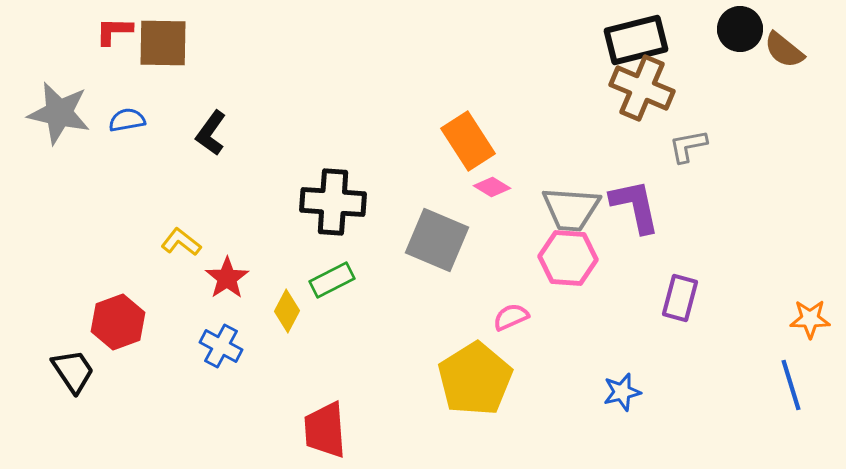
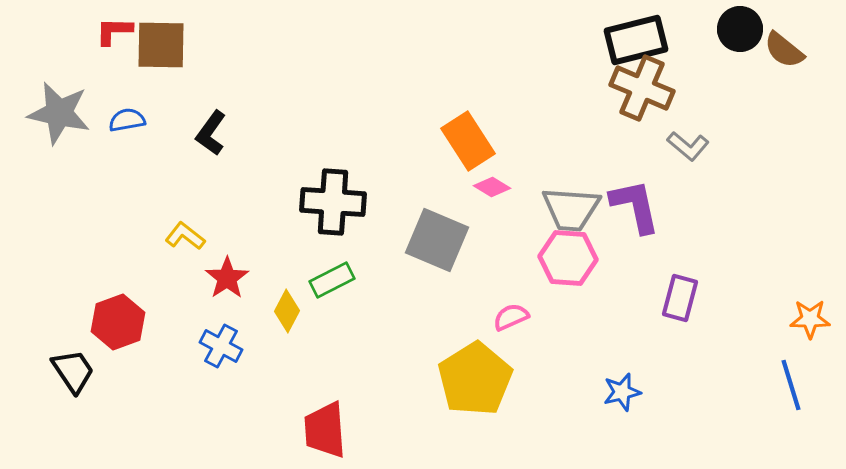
brown square: moved 2 px left, 2 px down
gray L-shape: rotated 129 degrees counterclockwise
yellow L-shape: moved 4 px right, 6 px up
